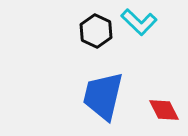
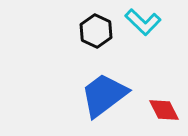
cyan L-shape: moved 4 px right
blue trapezoid: moved 1 px right, 1 px up; rotated 40 degrees clockwise
